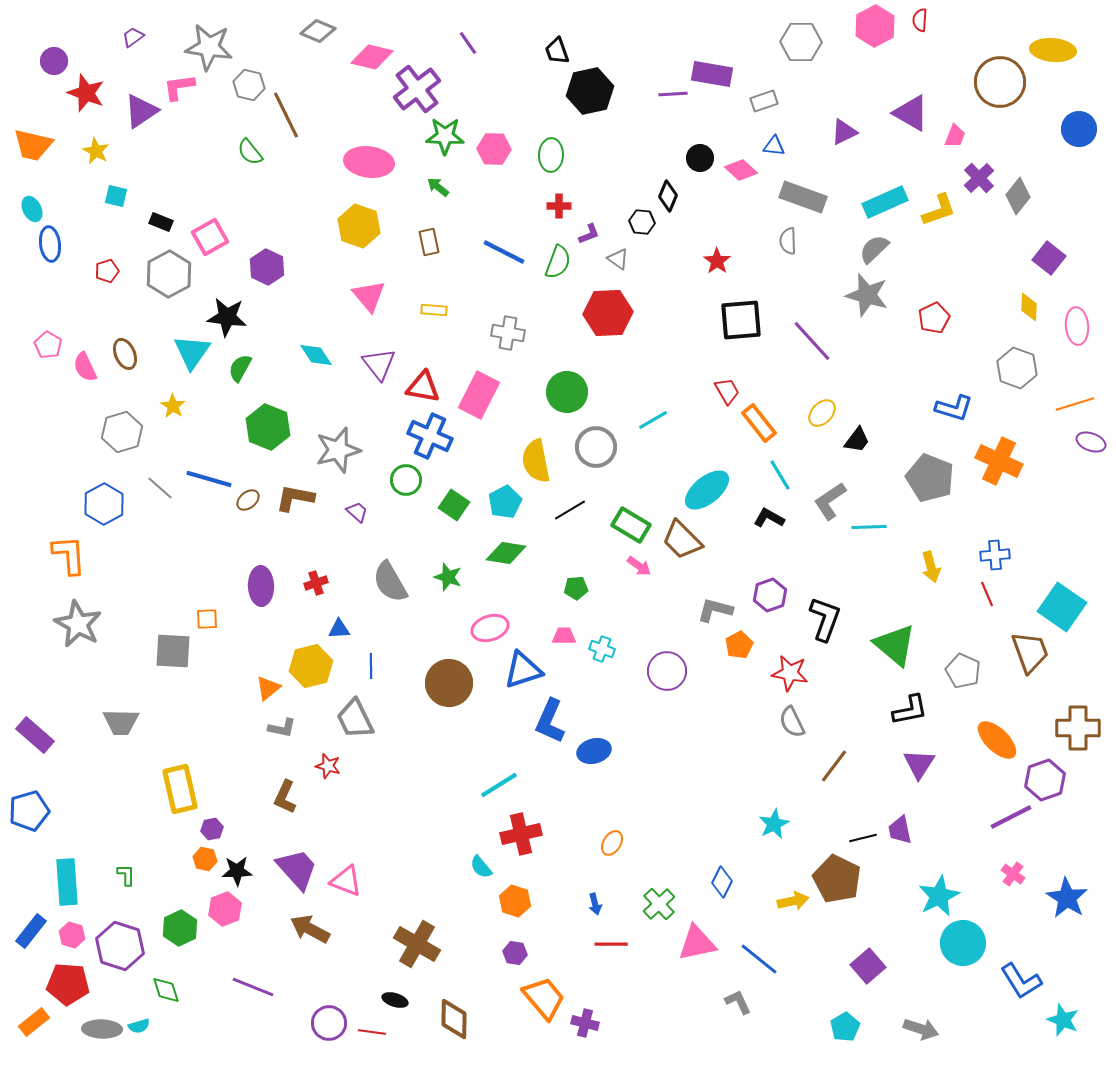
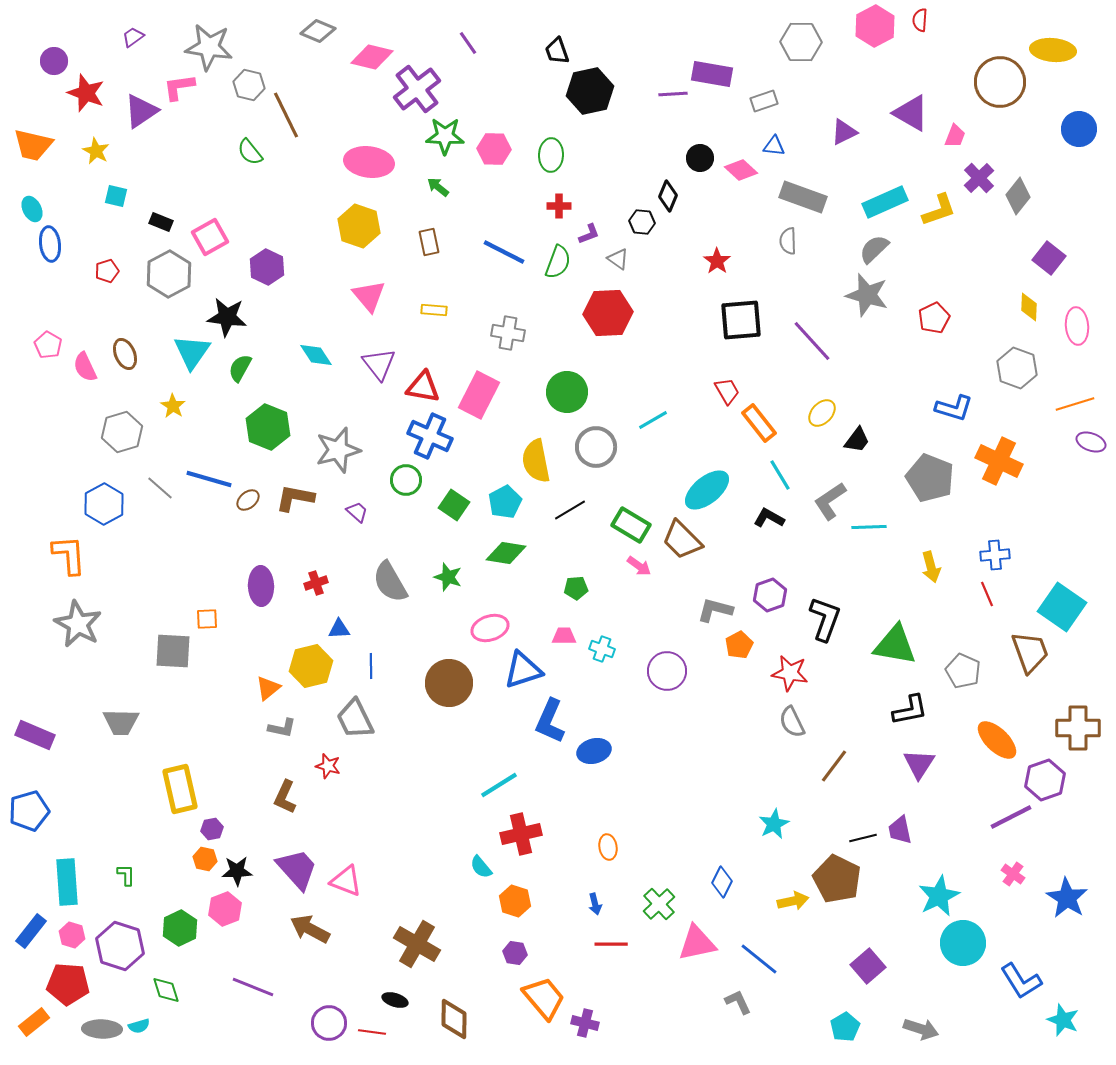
green triangle at (895, 645): rotated 30 degrees counterclockwise
purple rectangle at (35, 735): rotated 18 degrees counterclockwise
orange ellipse at (612, 843): moved 4 px left, 4 px down; rotated 40 degrees counterclockwise
